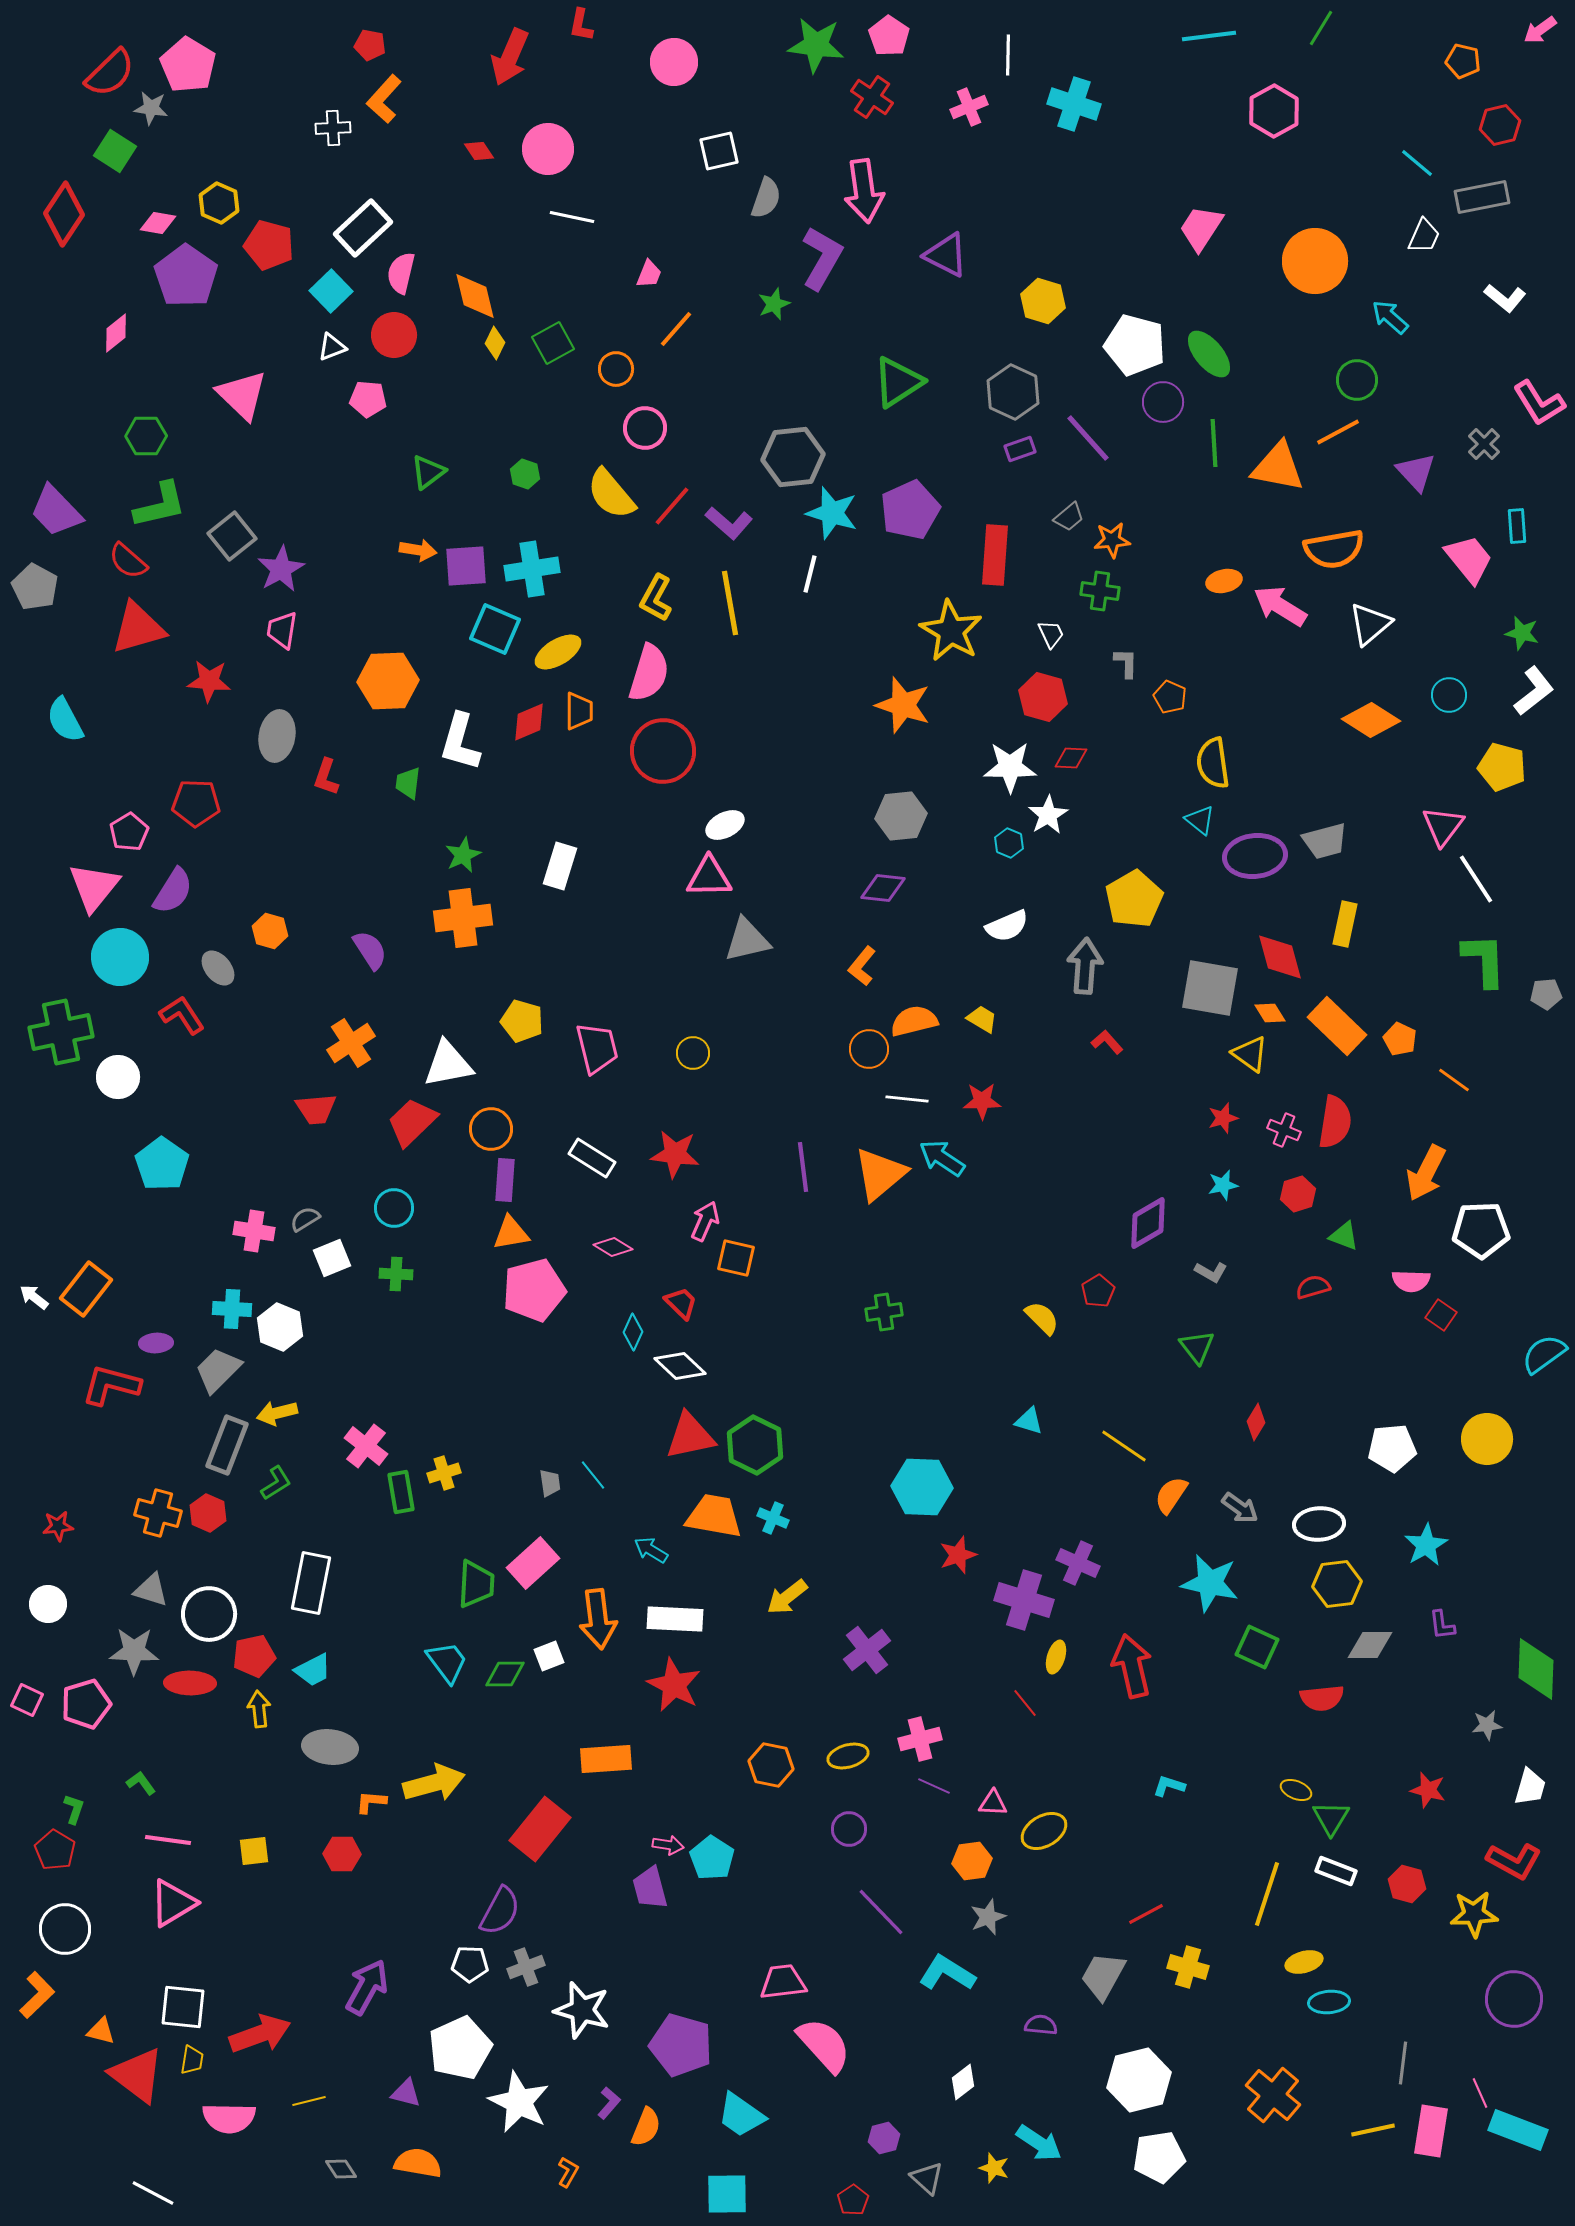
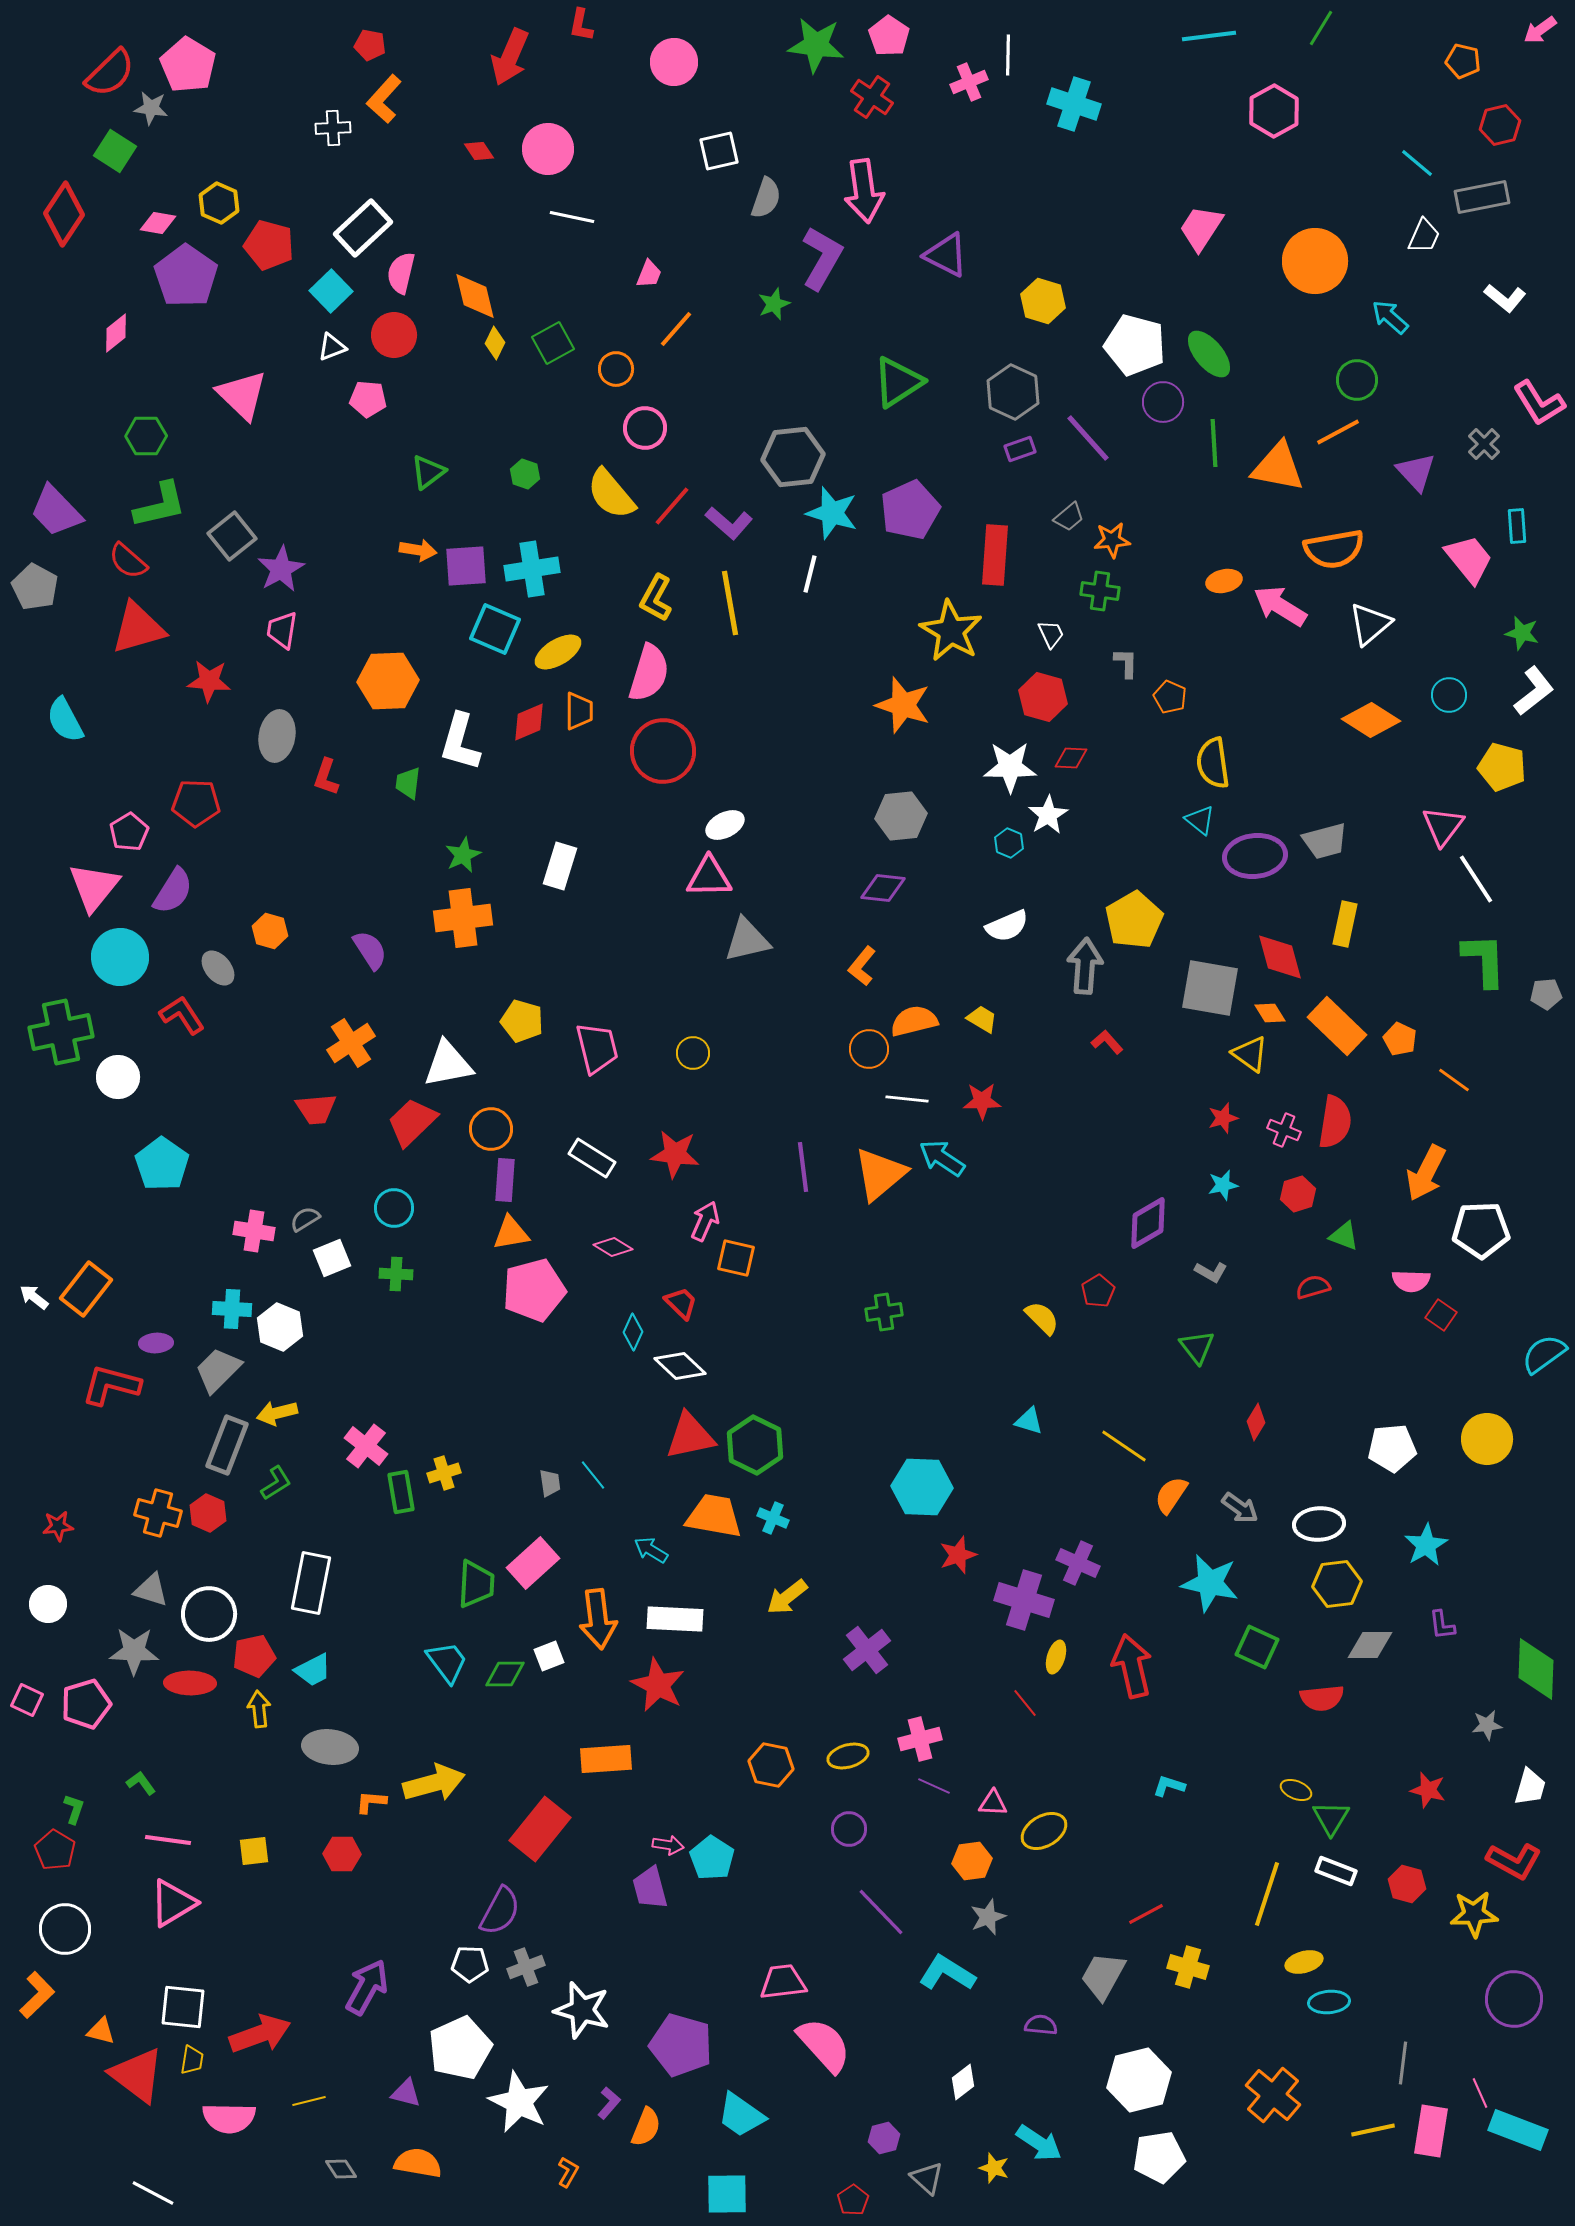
pink cross at (969, 107): moved 25 px up
yellow pentagon at (1134, 899): moved 21 px down
red star at (674, 1685): moved 16 px left
